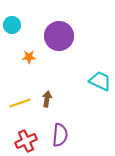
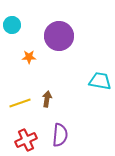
cyan trapezoid: rotated 15 degrees counterclockwise
red cross: moved 1 px up
